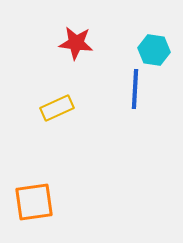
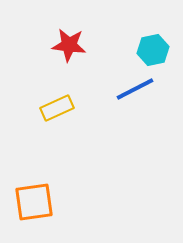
red star: moved 7 px left, 2 px down
cyan hexagon: moved 1 px left; rotated 20 degrees counterclockwise
blue line: rotated 60 degrees clockwise
